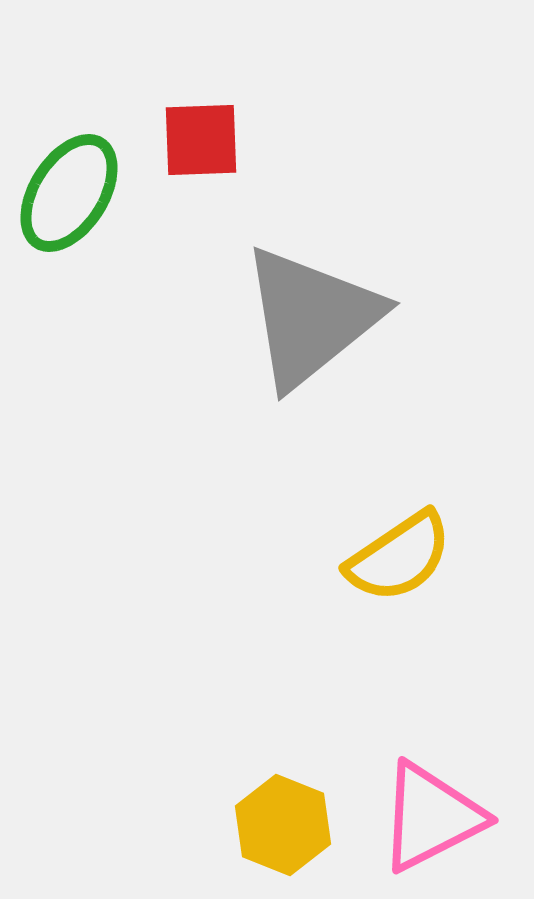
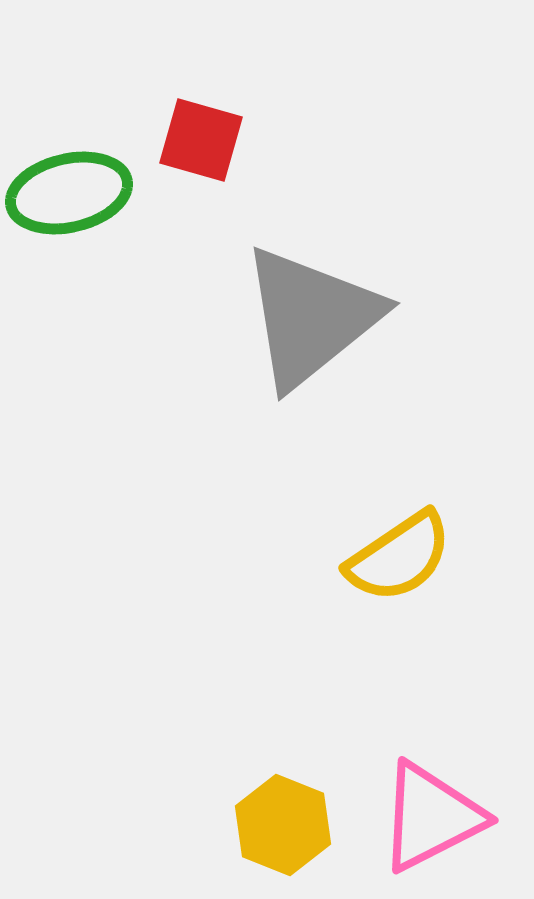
red square: rotated 18 degrees clockwise
green ellipse: rotated 45 degrees clockwise
